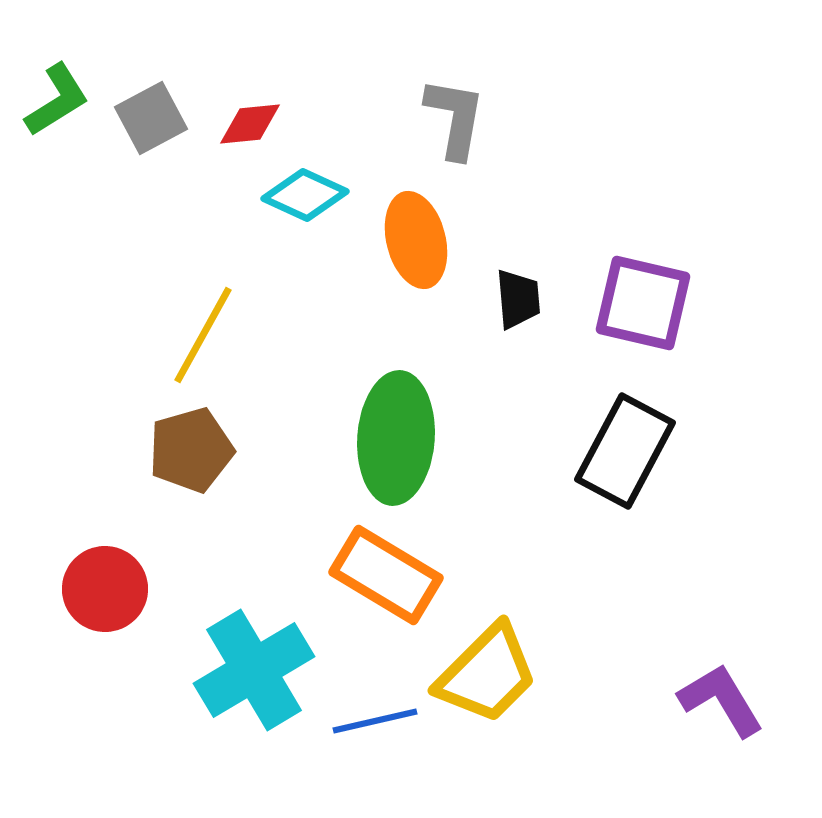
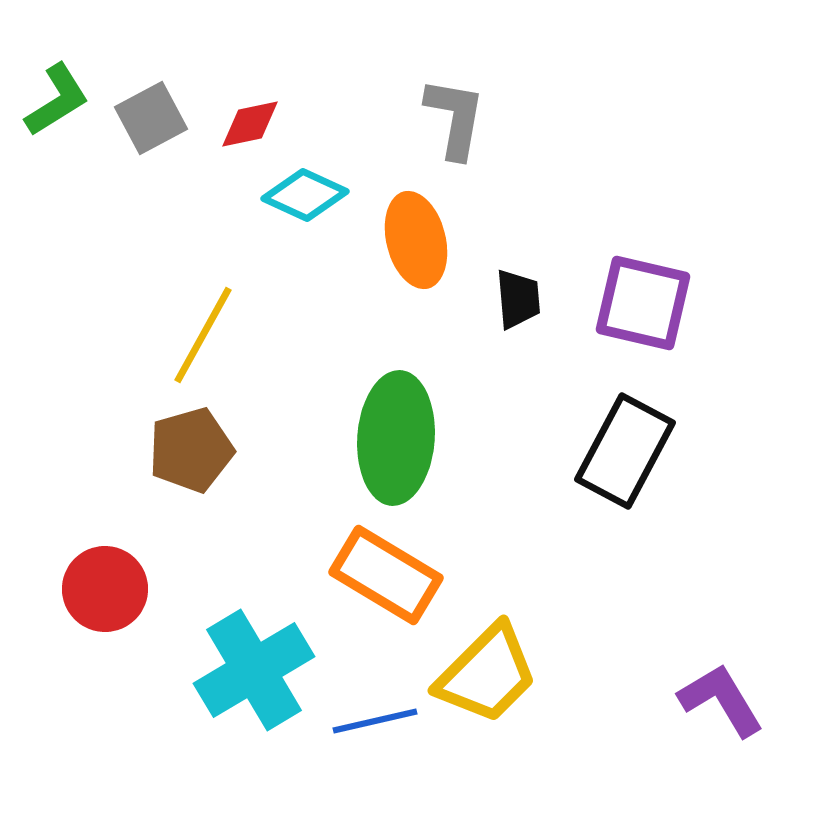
red diamond: rotated 6 degrees counterclockwise
